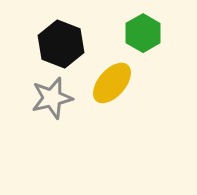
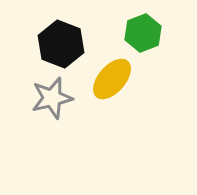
green hexagon: rotated 9 degrees clockwise
yellow ellipse: moved 4 px up
